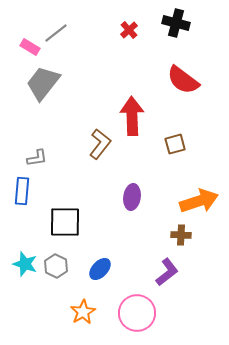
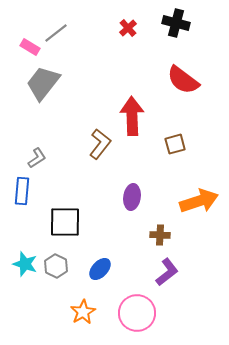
red cross: moved 1 px left, 2 px up
gray L-shape: rotated 25 degrees counterclockwise
brown cross: moved 21 px left
